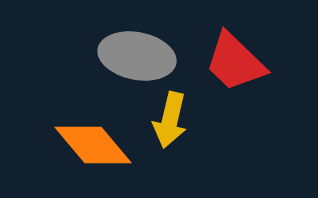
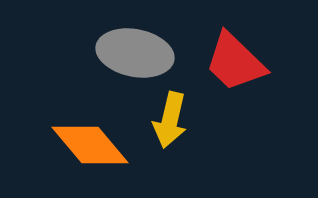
gray ellipse: moved 2 px left, 3 px up
orange diamond: moved 3 px left
